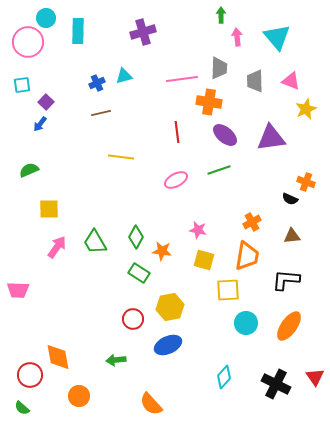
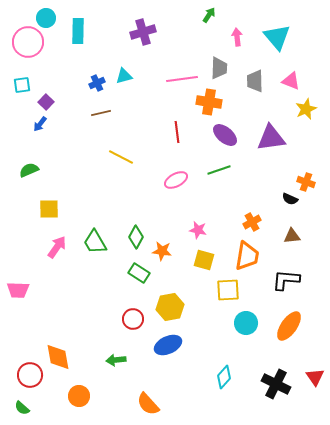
green arrow at (221, 15): moved 12 px left; rotated 35 degrees clockwise
yellow line at (121, 157): rotated 20 degrees clockwise
orange semicircle at (151, 404): moved 3 px left
